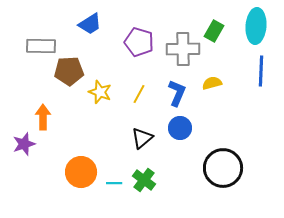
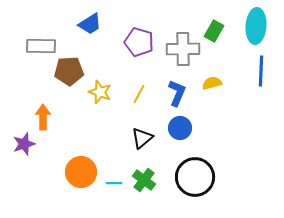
black circle: moved 28 px left, 9 px down
